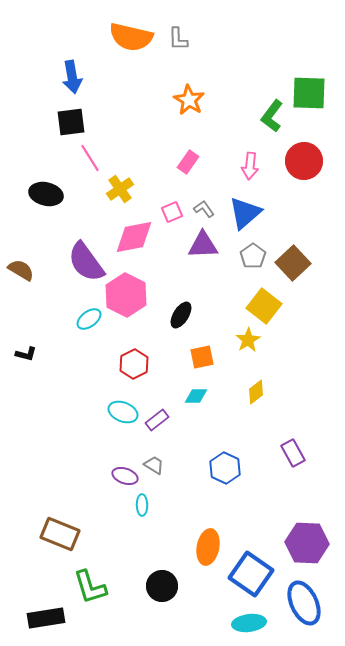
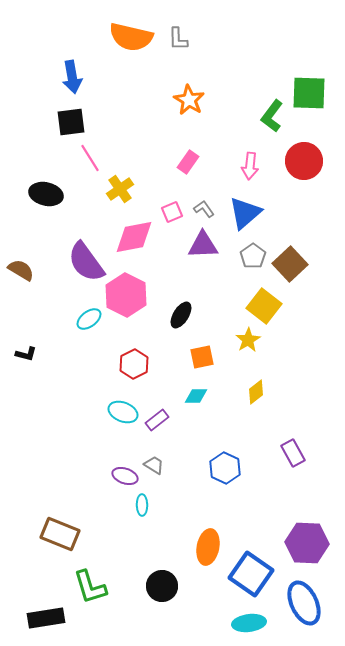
brown square at (293, 263): moved 3 px left, 1 px down
